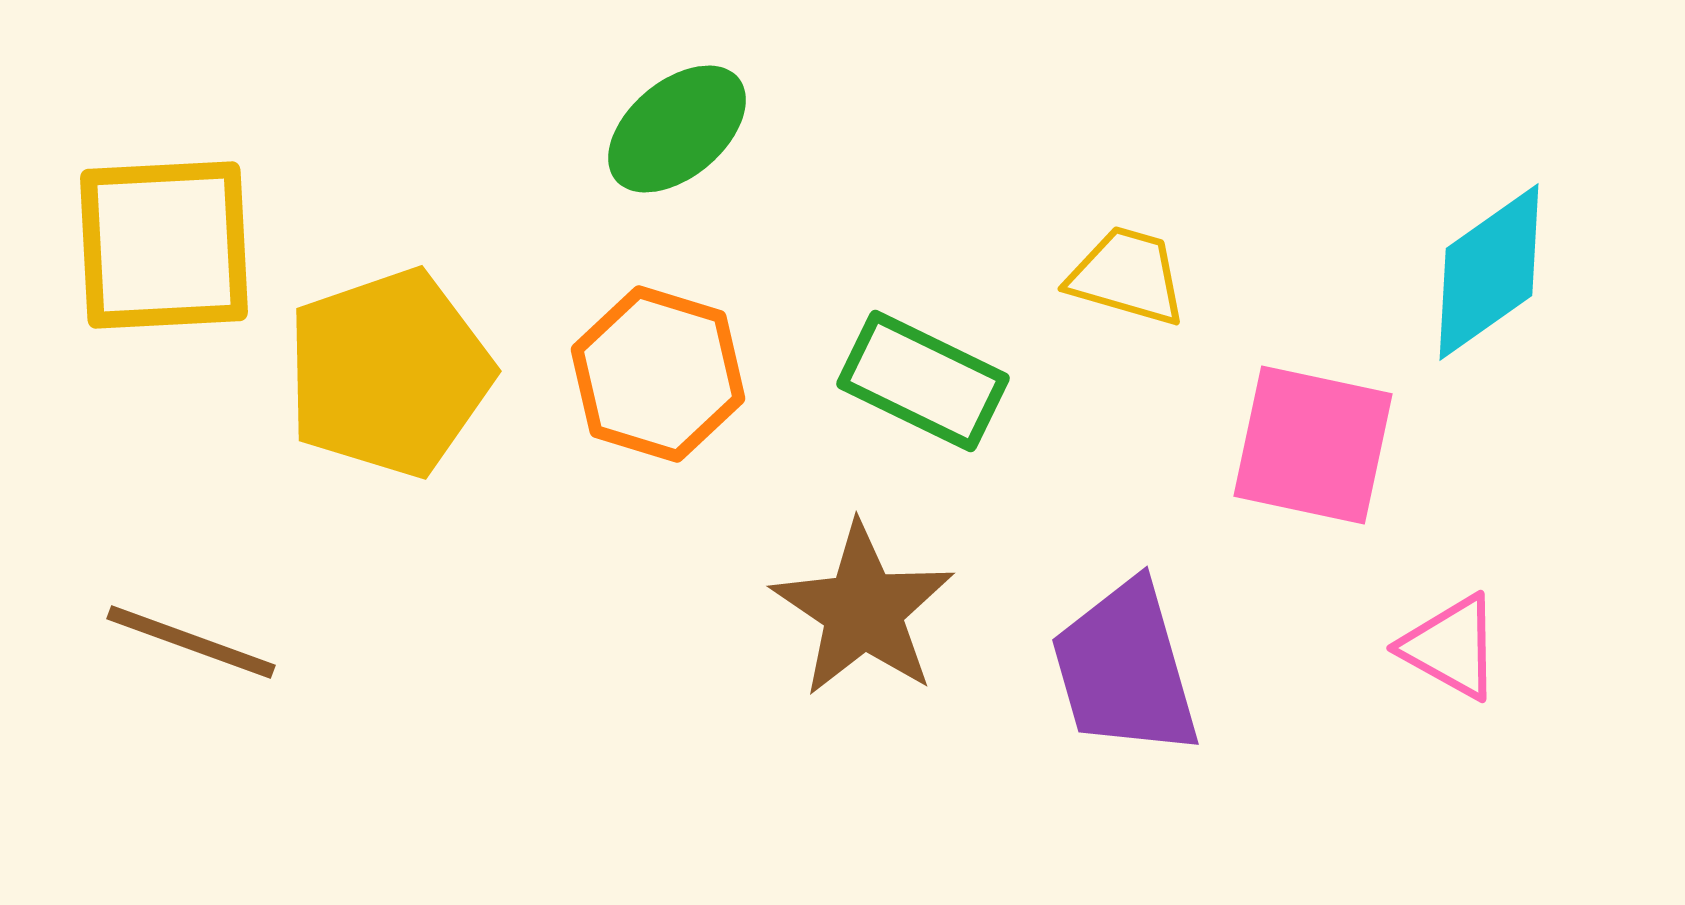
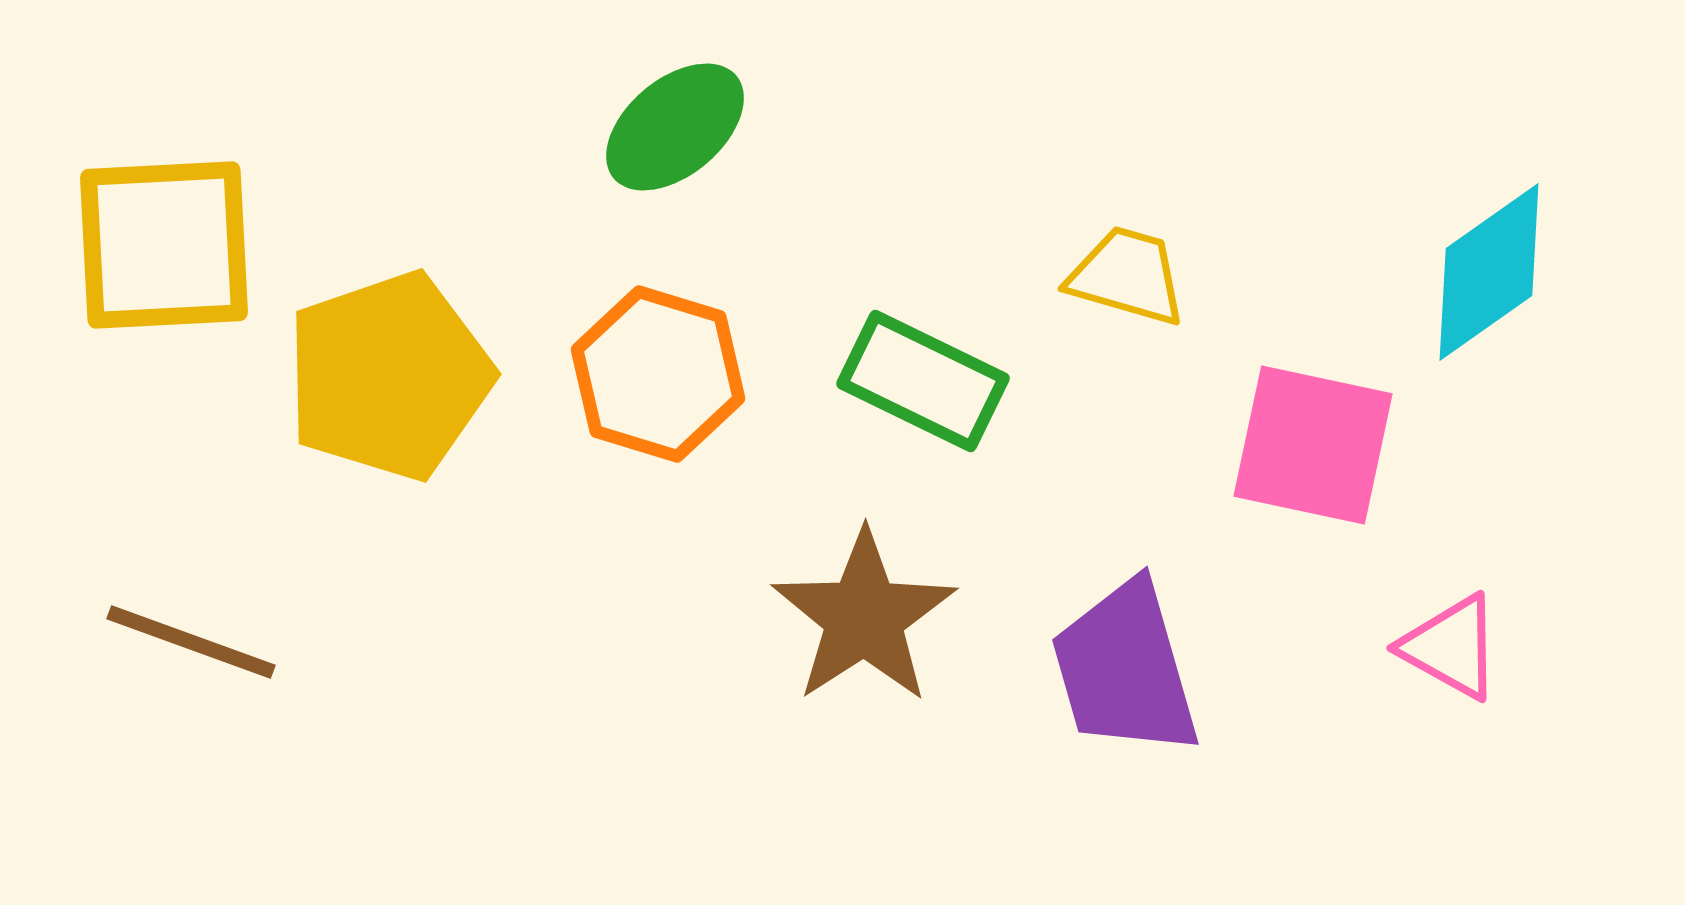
green ellipse: moved 2 px left, 2 px up
yellow pentagon: moved 3 px down
brown star: moved 1 px right, 7 px down; rotated 5 degrees clockwise
